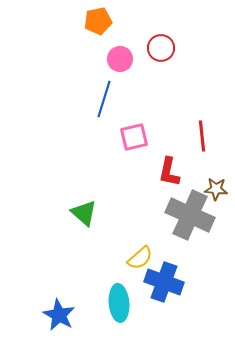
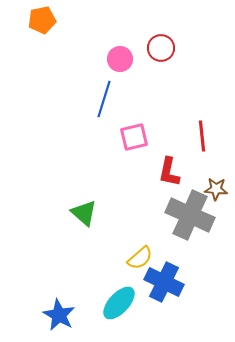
orange pentagon: moved 56 px left, 1 px up
blue cross: rotated 6 degrees clockwise
cyan ellipse: rotated 48 degrees clockwise
